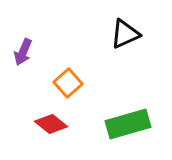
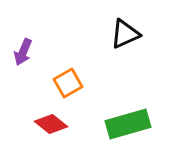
orange square: rotated 12 degrees clockwise
